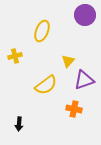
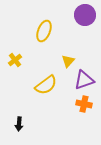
yellow ellipse: moved 2 px right
yellow cross: moved 4 px down; rotated 24 degrees counterclockwise
orange cross: moved 10 px right, 5 px up
